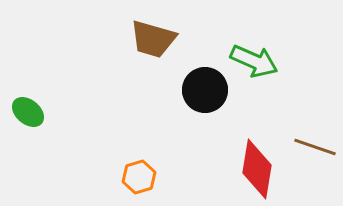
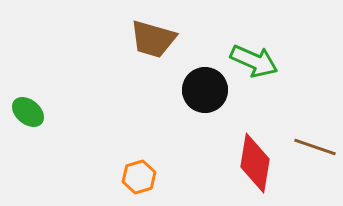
red diamond: moved 2 px left, 6 px up
